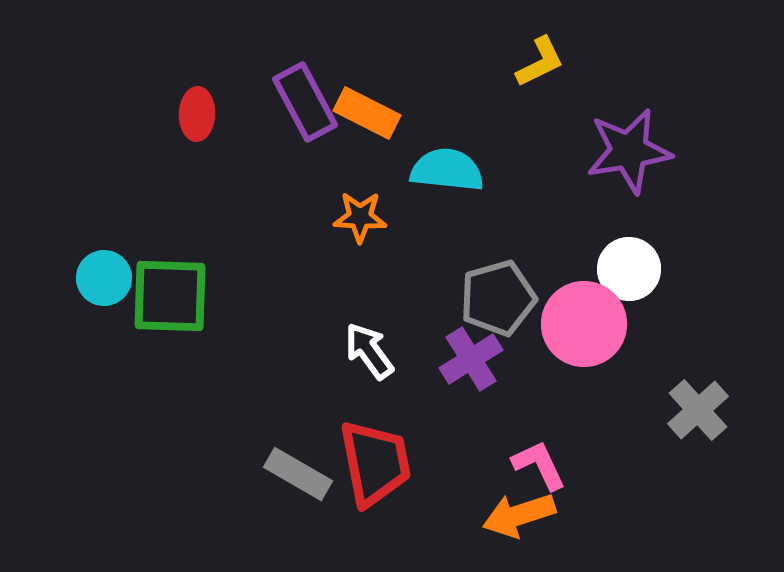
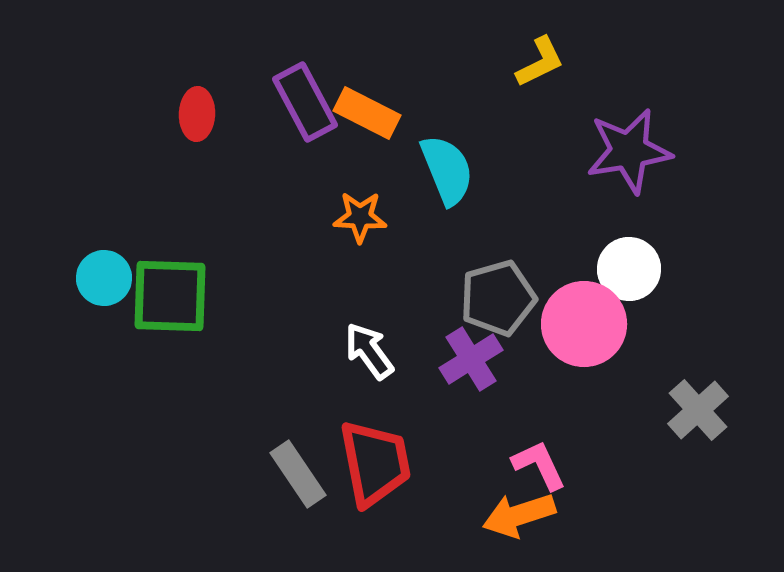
cyan semicircle: rotated 62 degrees clockwise
gray rectangle: rotated 26 degrees clockwise
